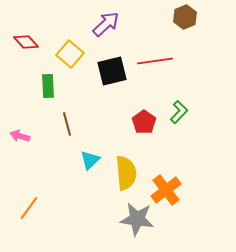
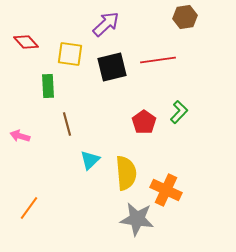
brown hexagon: rotated 15 degrees clockwise
yellow square: rotated 32 degrees counterclockwise
red line: moved 3 px right, 1 px up
black square: moved 4 px up
orange cross: rotated 28 degrees counterclockwise
